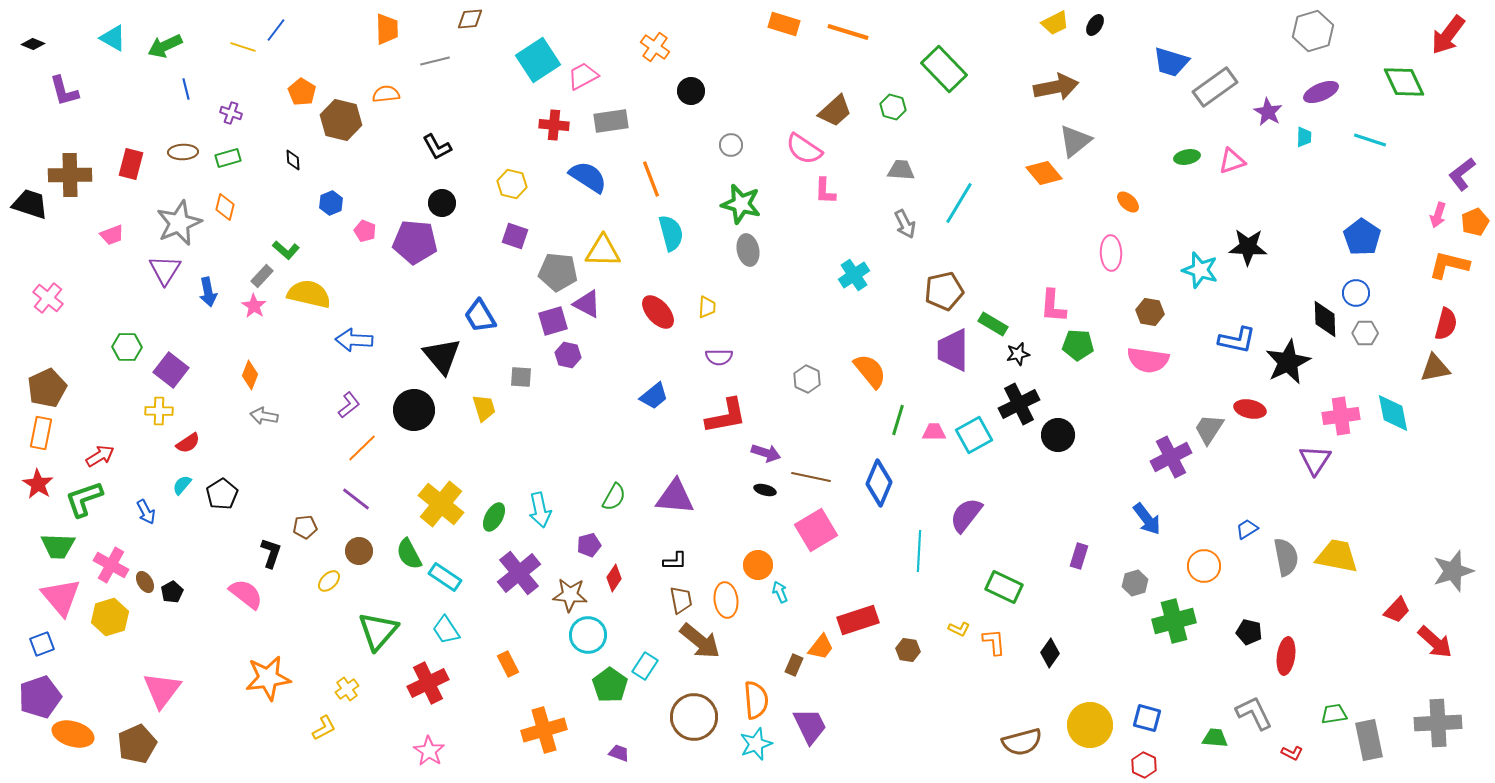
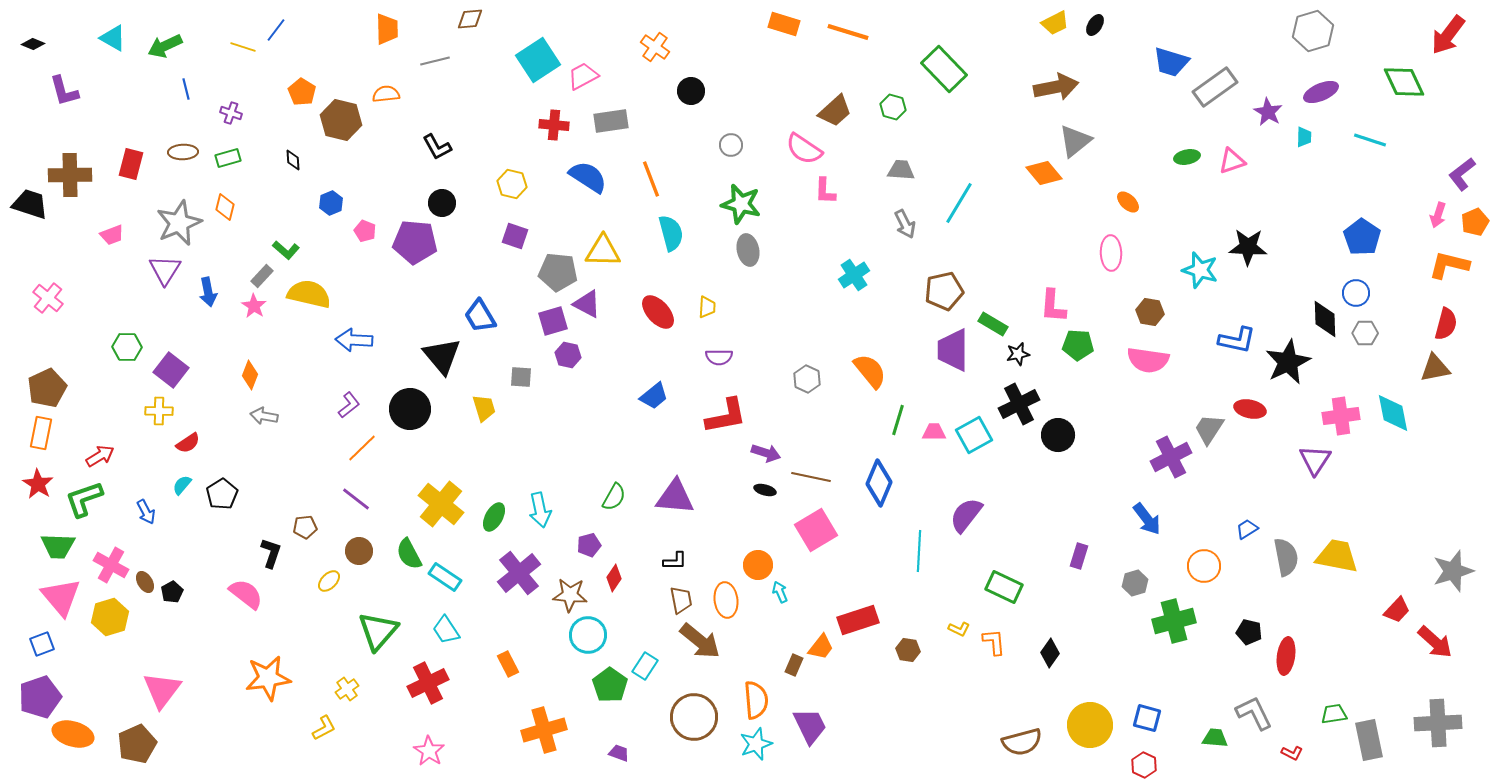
black circle at (414, 410): moved 4 px left, 1 px up
